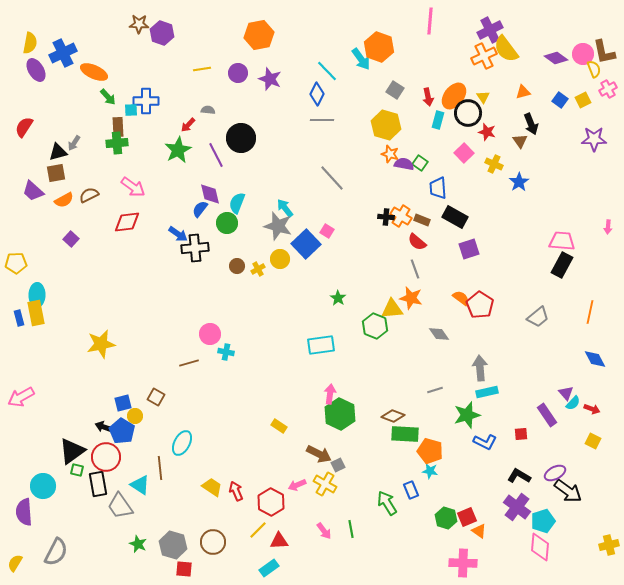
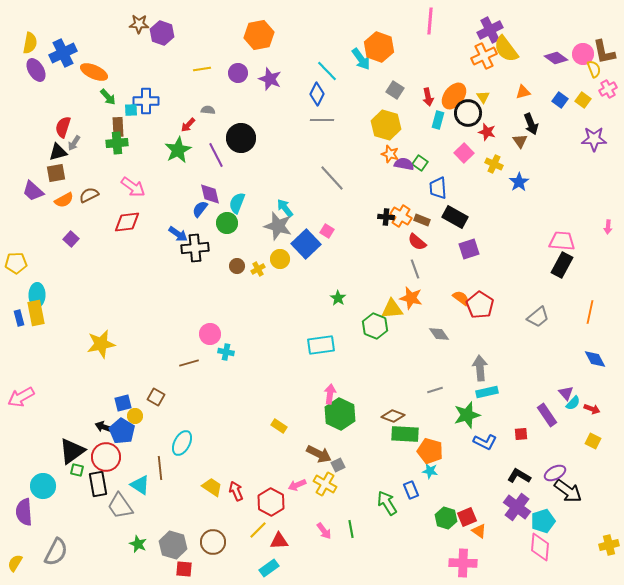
yellow square at (583, 100): rotated 28 degrees counterclockwise
red semicircle at (24, 127): moved 39 px right; rotated 15 degrees counterclockwise
